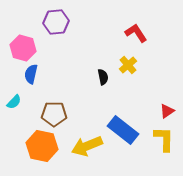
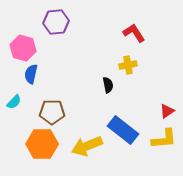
red L-shape: moved 2 px left
yellow cross: rotated 30 degrees clockwise
black semicircle: moved 5 px right, 8 px down
brown pentagon: moved 2 px left, 2 px up
yellow L-shape: rotated 84 degrees clockwise
orange hexagon: moved 2 px up; rotated 12 degrees counterclockwise
